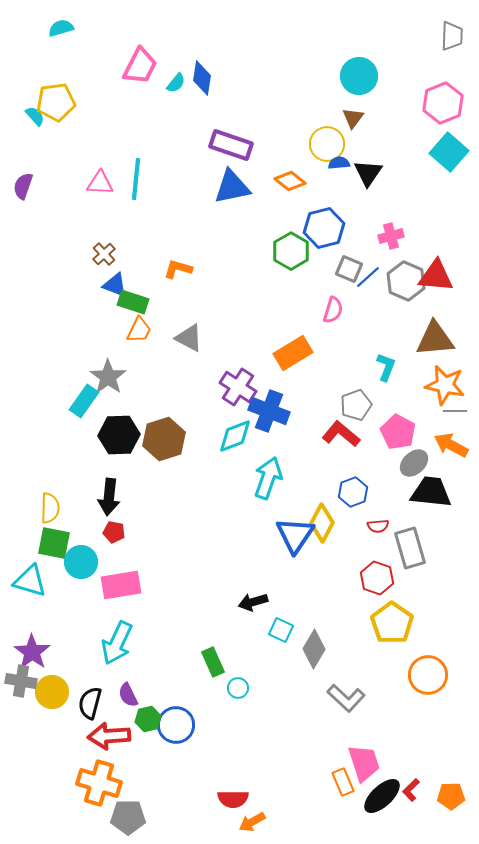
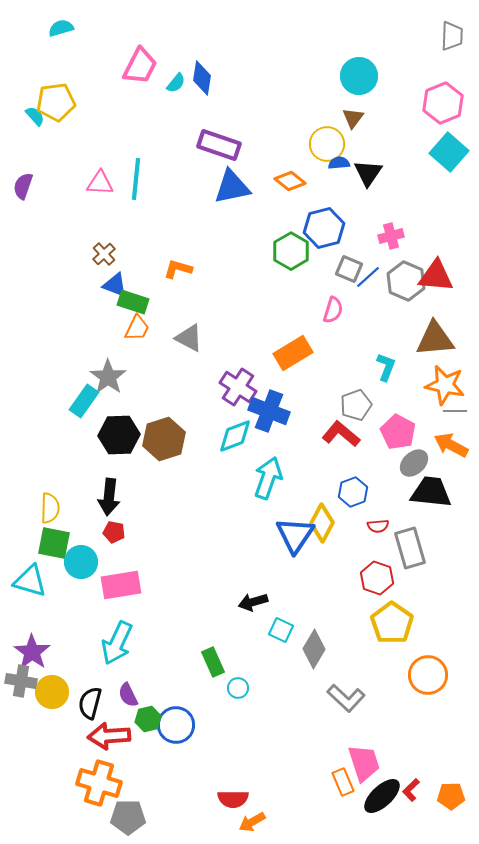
purple rectangle at (231, 145): moved 12 px left
orange trapezoid at (139, 330): moved 2 px left, 2 px up
